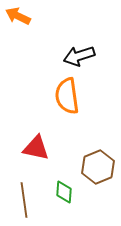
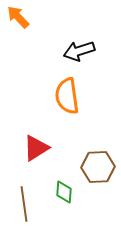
orange arrow: moved 1 px down; rotated 20 degrees clockwise
black arrow: moved 5 px up
red triangle: rotated 44 degrees counterclockwise
brown hexagon: rotated 20 degrees clockwise
brown line: moved 4 px down
